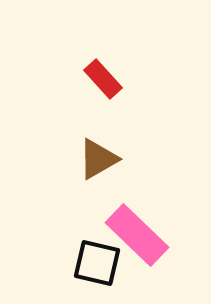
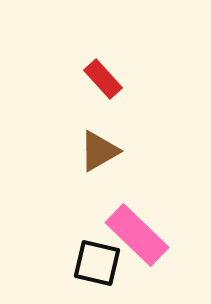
brown triangle: moved 1 px right, 8 px up
